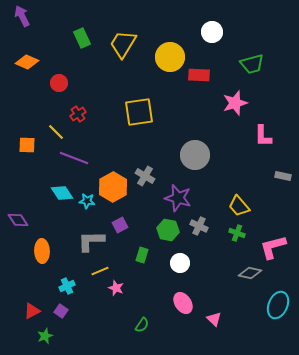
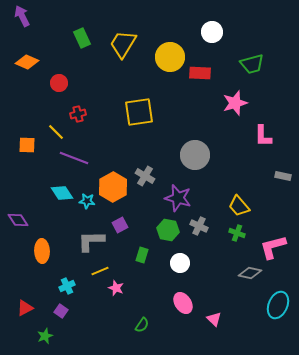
red rectangle at (199, 75): moved 1 px right, 2 px up
red cross at (78, 114): rotated 21 degrees clockwise
red triangle at (32, 311): moved 7 px left, 3 px up
